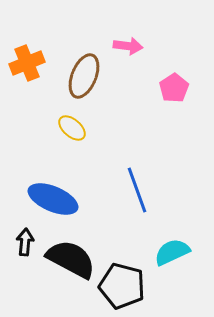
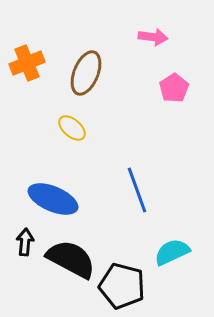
pink arrow: moved 25 px right, 9 px up
brown ellipse: moved 2 px right, 3 px up
